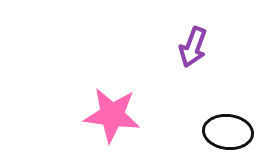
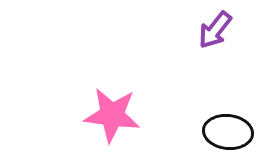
purple arrow: moved 22 px right, 17 px up; rotated 18 degrees clockwise
